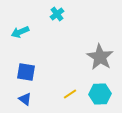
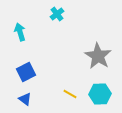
cyan arrow: rotated 96 degrees clockwise
gray star: moved 2 px left, 1 px up
blue square: rotated 36 degrees counterclockwise
yellow line: rotated 64 degrees clockwise
